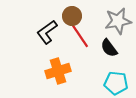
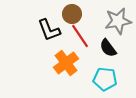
brown circle: moved 2 px up
black L-shape: moved 2 px right, 2 px up; rotated 75 degrees counterclockwise
black semicircle: moved 1 px left
orange cross: moved 8 px right, 8 px up; rotated 20 degrees counterclockwise
cyan pentagon: moved 11 px left, 4 px up
